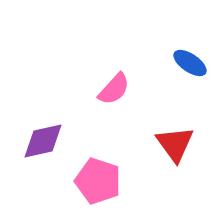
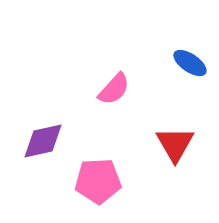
red triangle: rotated 6 degrees clockwise
pink pentagon: rotated 21 degrees counterclockwise
